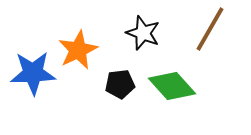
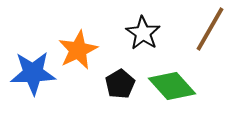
black star: rotated 12 degrees clockwise
black pentagon: rotated 24 degrees counterclockwise
